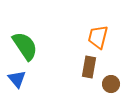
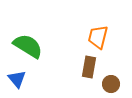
green semicircle: moved 3 px right; rotated 24 degrees counterclockwise
